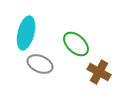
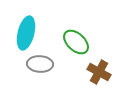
green ellipse: moved 2 px up
gray ellipse: rotated 20 degrees counterclockwise
